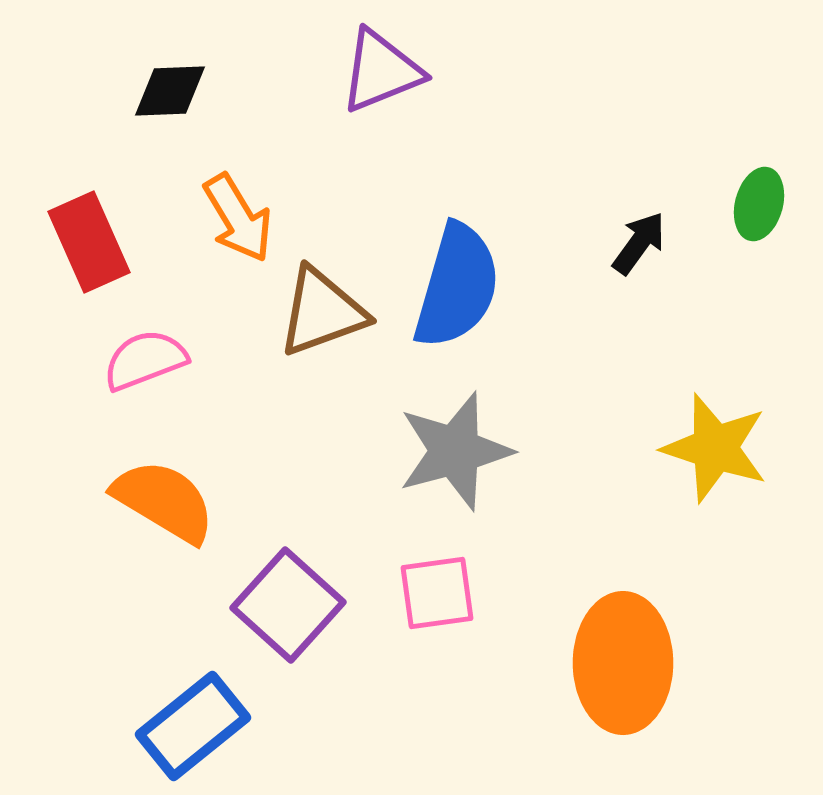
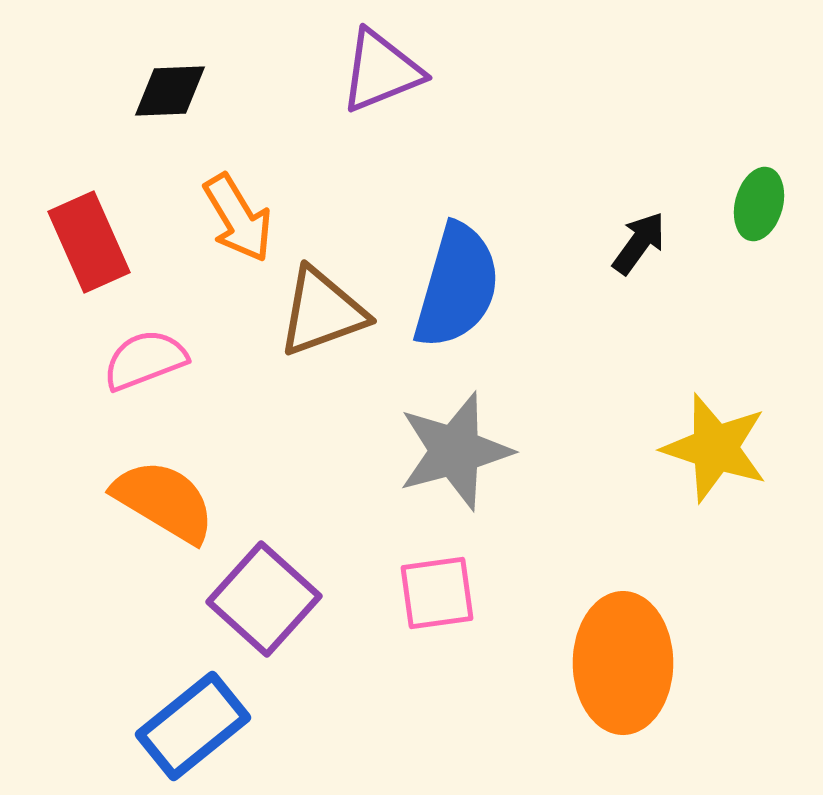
purple square: moved 24 px left, 6 px up
